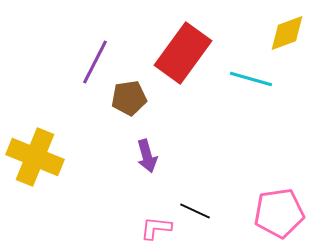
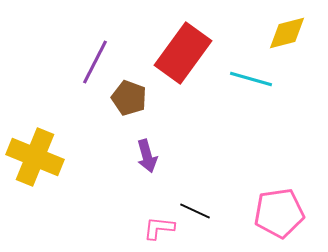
yellow diamond: rotated 6 degrees clockwise
brown pentagon: rotated 28 degrees clockwise
pink L-shape: moved 3 px right
